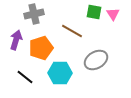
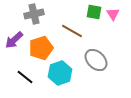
purple arrow: moved 2 px left; rotated 150 degrees counterclockwise
gray ellipse: rotated 75 degrees clockwise
cyan hexagon: rotated 20 degrees counterclockwise
